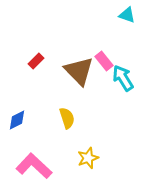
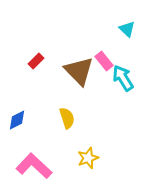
cyan triangle: moved 14 px down; rotated 24 degrees clockwise
